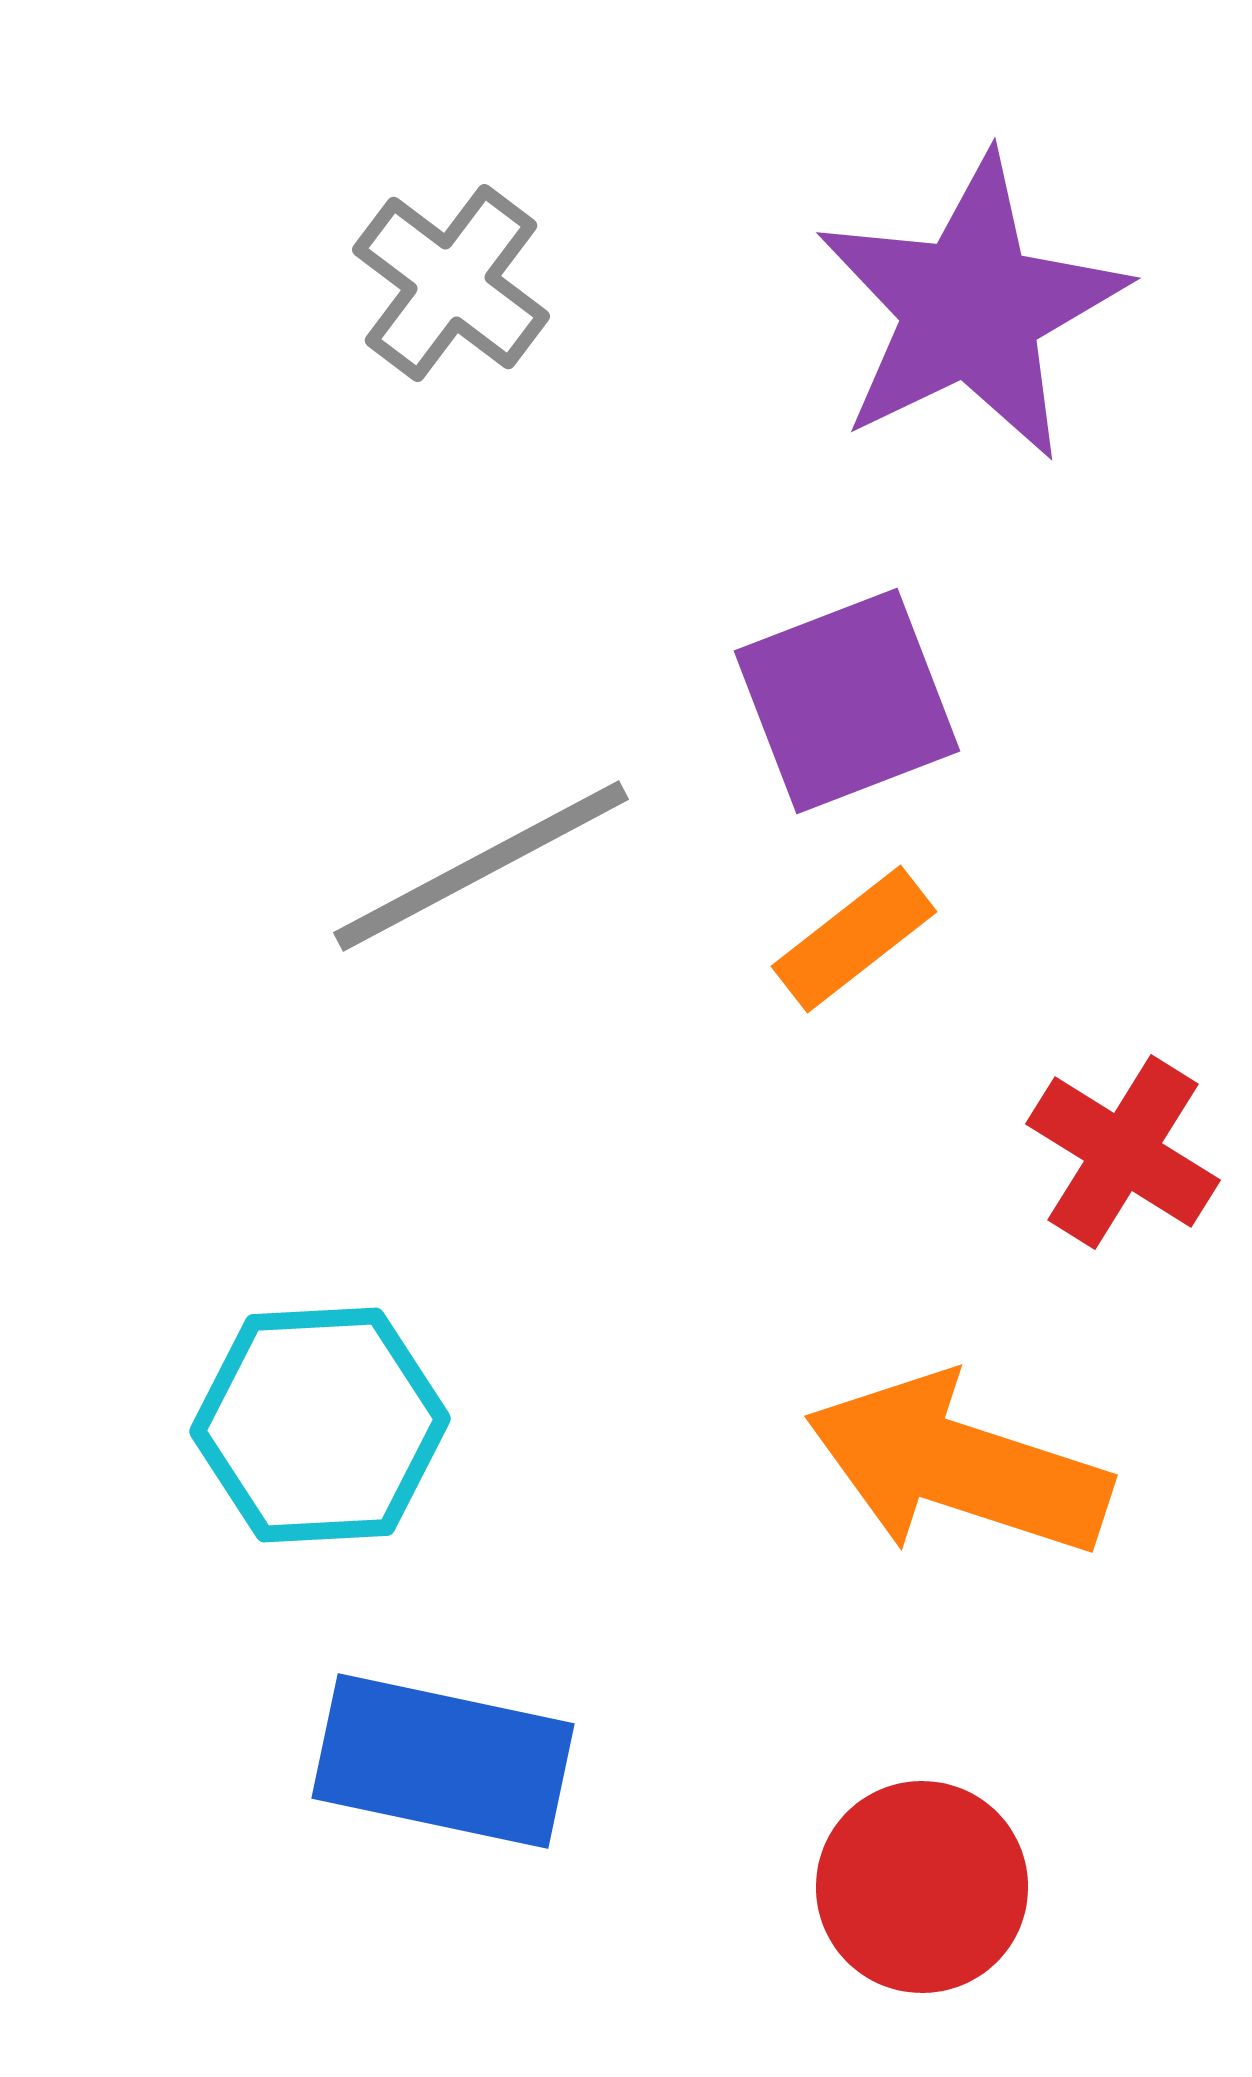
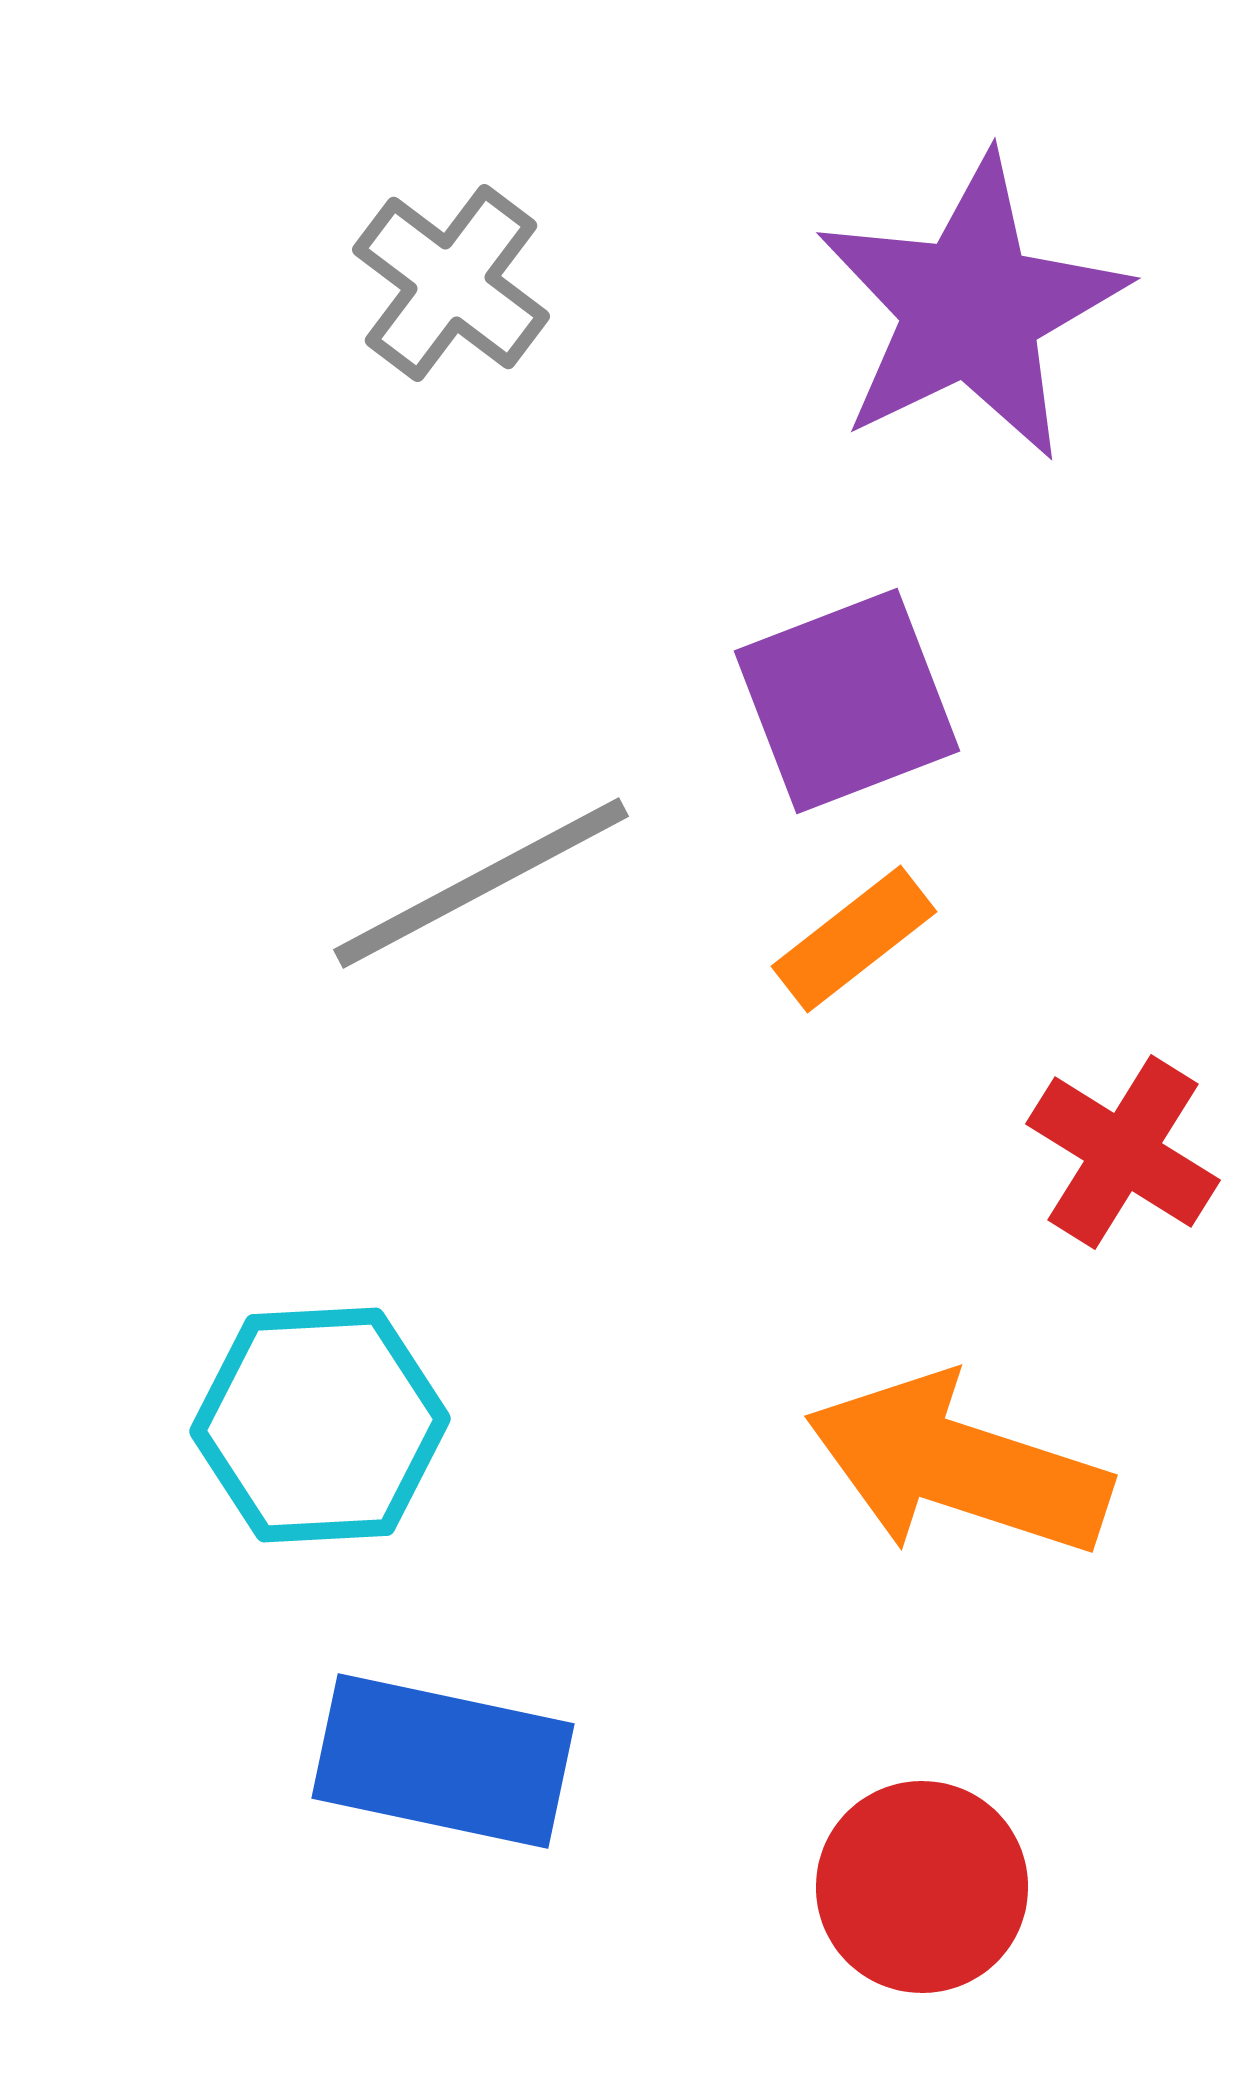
gray line: moved 17 px down
